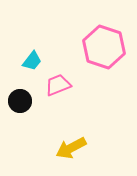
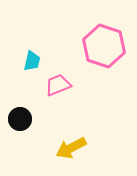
pink hexagon: moved 1 px up
cyan trapezoid: rotated 25 degrees counterclockwise
black circle: moved 18 px down
